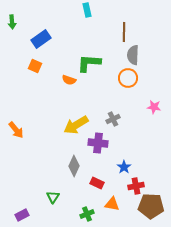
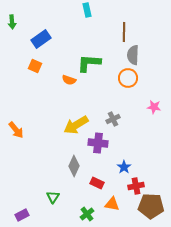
green cross: rotated 16 degrees counterclockwise
